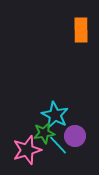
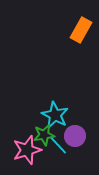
orange rectangle: rotated 30 degrees clockwise
green star: moved 2 px down
